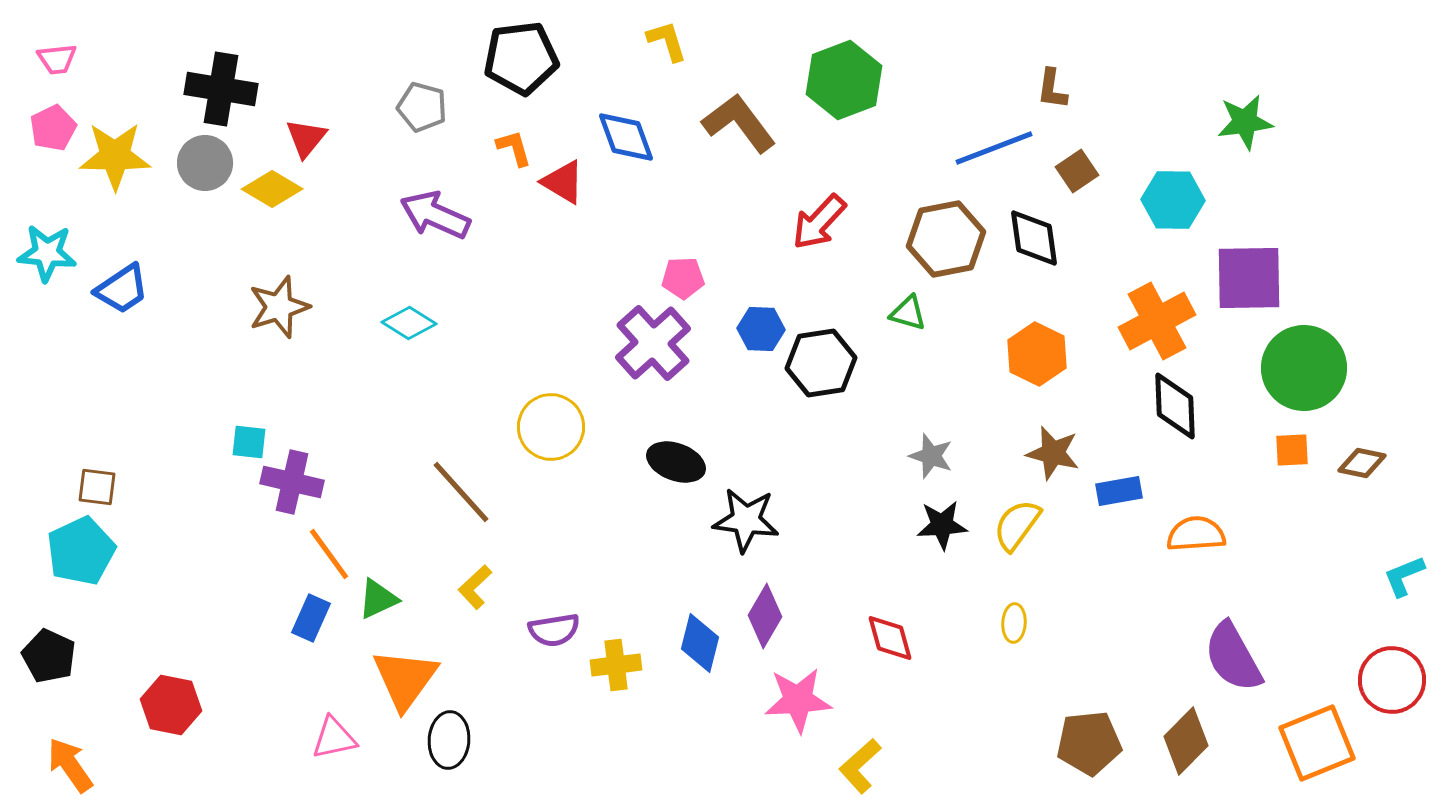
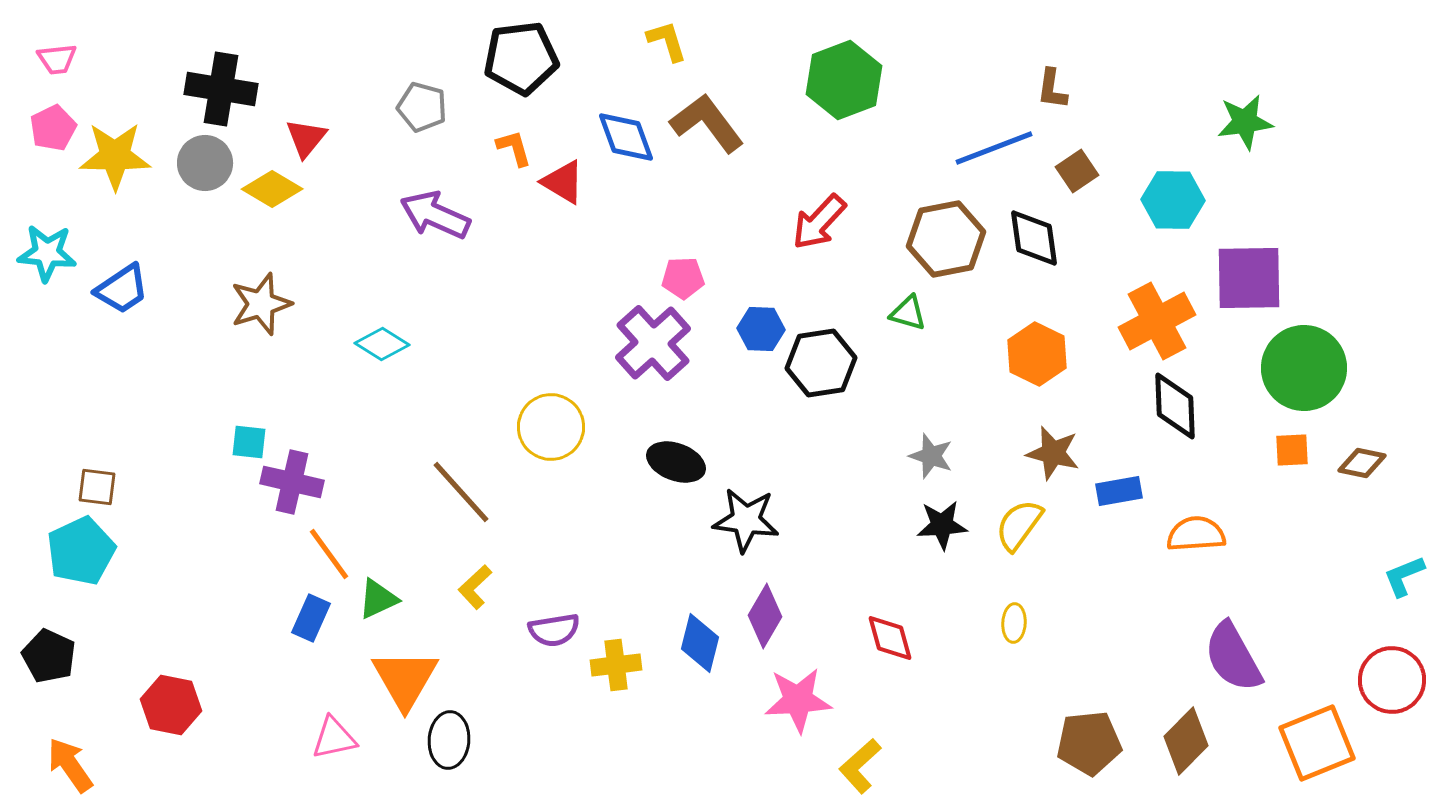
brown L-shape at (739, 123): moved 32 px left
brown star at (279, 307): moved 18 px left, 3 px up
cyan diamond at (409, 323): moved 27 px left, 21 px down
yellow semicircle at (1017, 525): moved 2 px right
orange triangle at (405, 679): rotated 6 degrees counterclockwise
